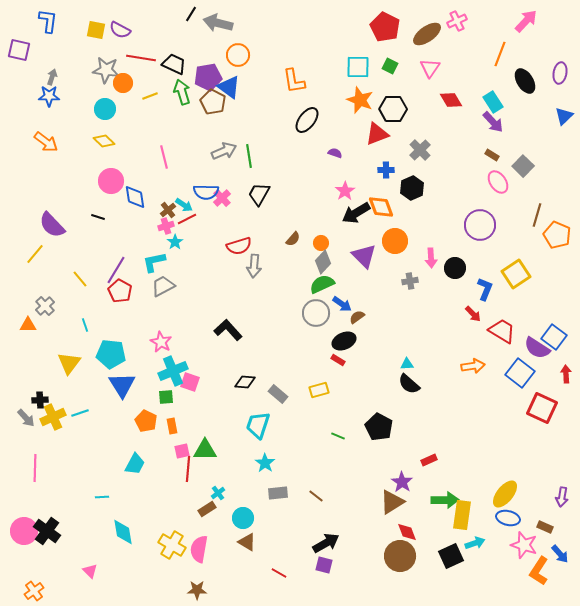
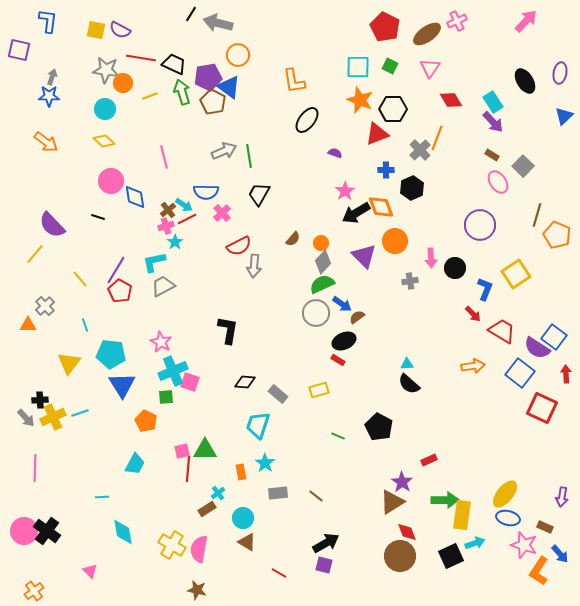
orange line at (500, 54): moved 63 px left, 84 px down
pink cross at (222, 198): moved 15 px down
red semicircle at (239, 246): rotated 10 degrees counterclockwise
black L-shape at (228, 330): rotated 52 degrees clockwise
orange rectangle at (172, 426): moved 69 px right, 46 px down
brown star at (197, 590): rotated 12 degrees clockwise
